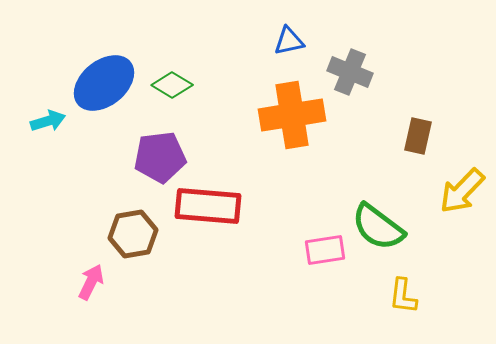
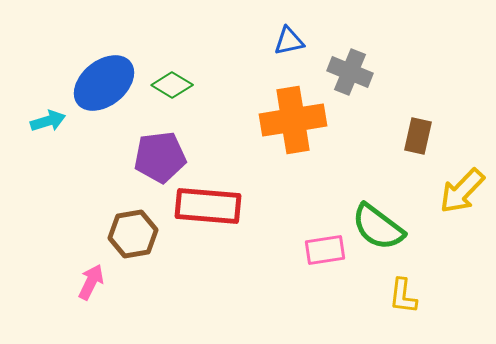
orange cross: moved 1 px right, 5 px down
